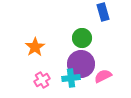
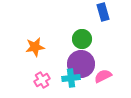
green circle: moved 1 px down
orange star: rotated 24 degrees clockwise
